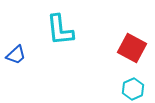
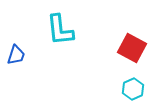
blue trapezoid: rotated 30 degrees counterclockwise
